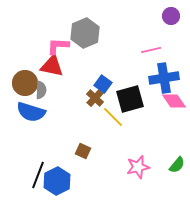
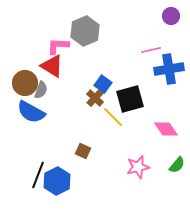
gray hexagon: moved 2 px up
red triangle: rotated 20 degrees clockwise
blue cross: moved 5 px right, 9 px up
gray semicircle: rotated 18 degrees clockwise
pink diamond: moved 8 px left, 28 px down
blue semicircle: rotated 12 degrees clockwise
